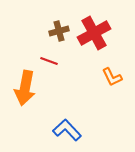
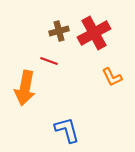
blue L-shape: rotated 28 degrees clockwise
